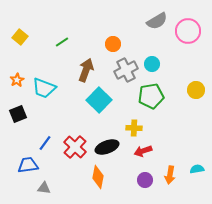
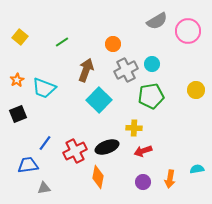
red cross: moved 4 px down; rotated 20 degrees clockwise
orange arrow: moved 4 px down
purple circle: moved 2 px left, 2 px down
gray triangle: rotated 16 degrees counterclockwise
